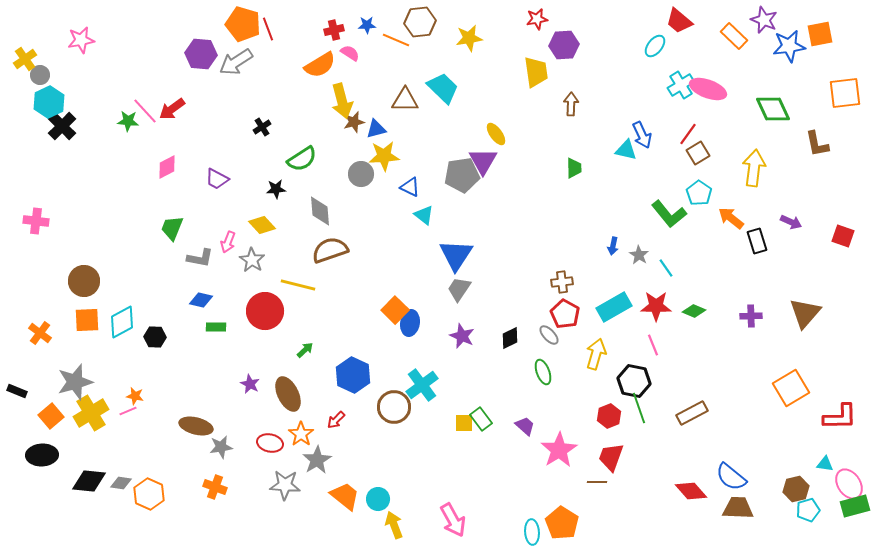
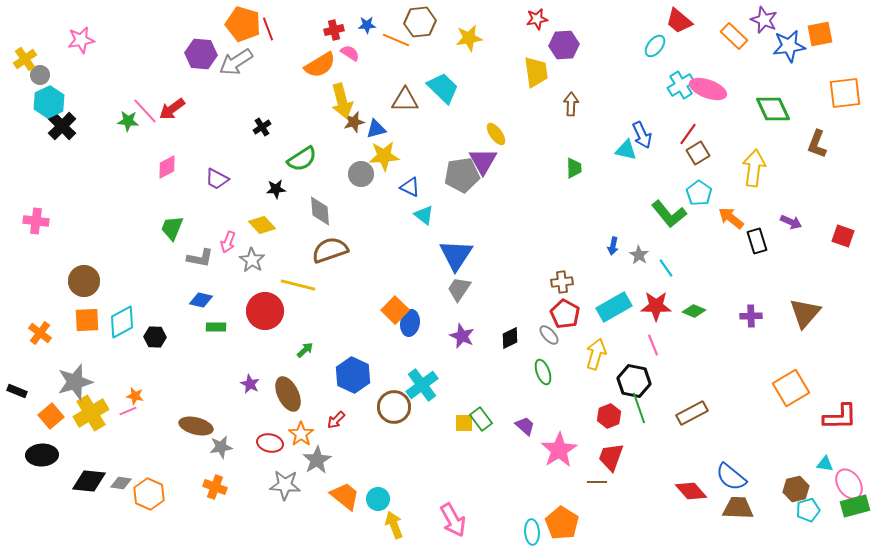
brown L-shape at (817, 144): rotated 32 degrees clockwise
